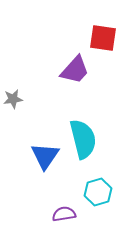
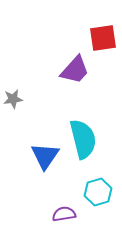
red square: rotated 16 degrees counterclockwise
